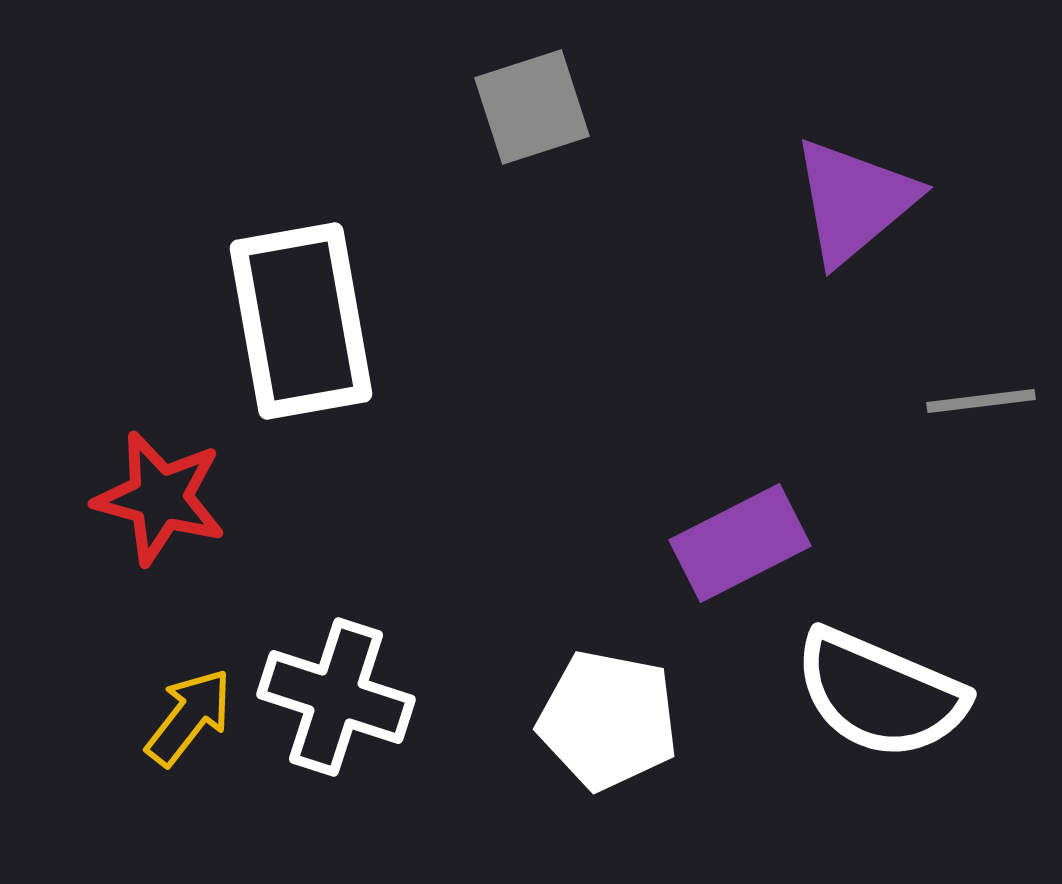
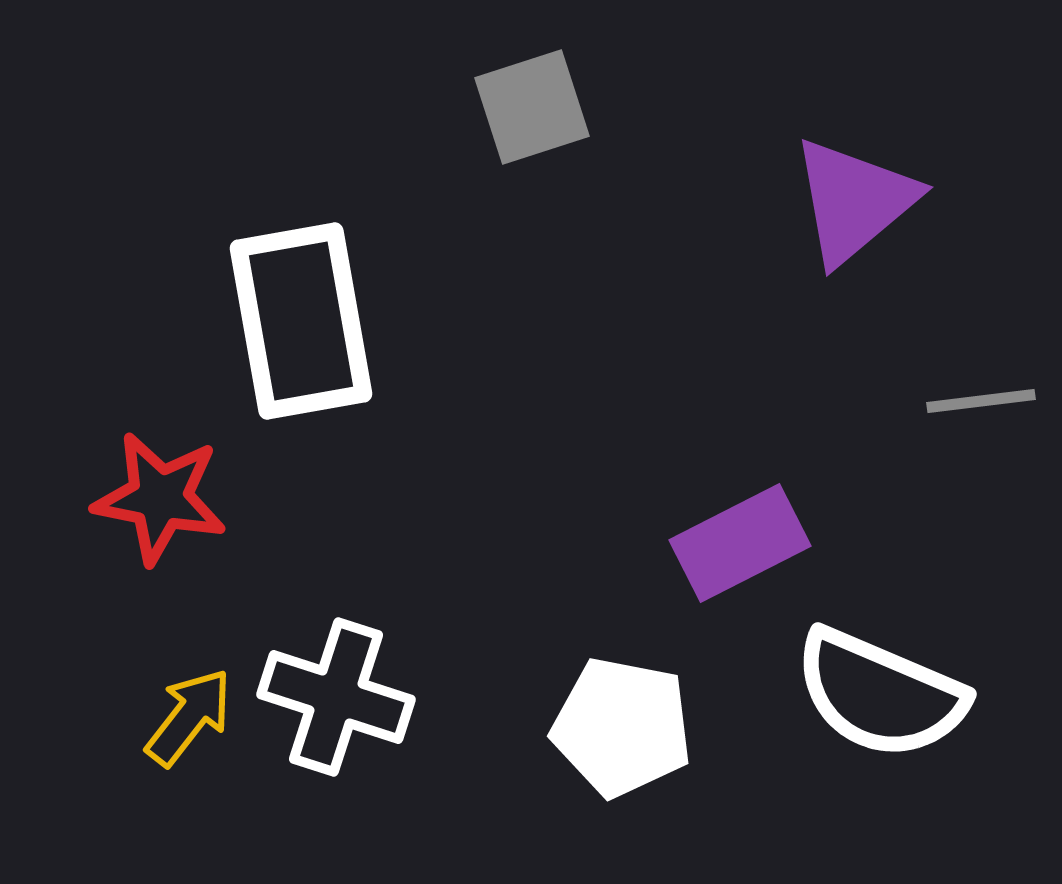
red star: rotated 4 degrees counterclockwise
white pentagon: moved 14 px right, 7 px down
